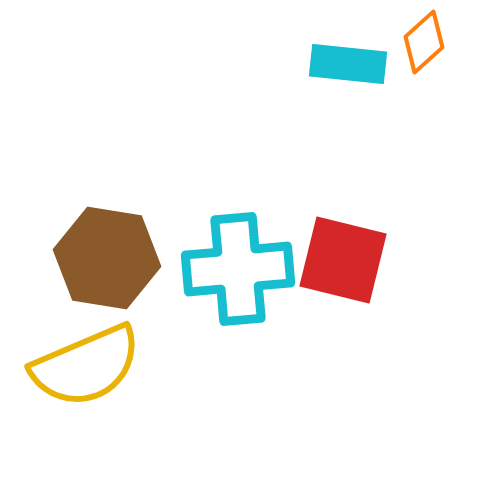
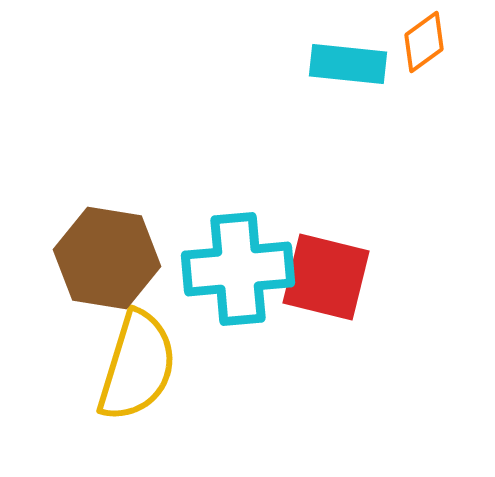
orange diamond: rotated 6 degrees clockwise
red square: moved 17 px left, 17 px down
yellow semicircle: moved 51 px right; rotated 50 degrees counterclockwise
